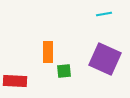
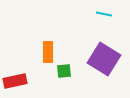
cyan line: rotated 21 degrees clockwise
purple square: moved 1 px left; rotated 8 degrees clockwise
red rectangle: rotated 15 degrees counterclockwise
